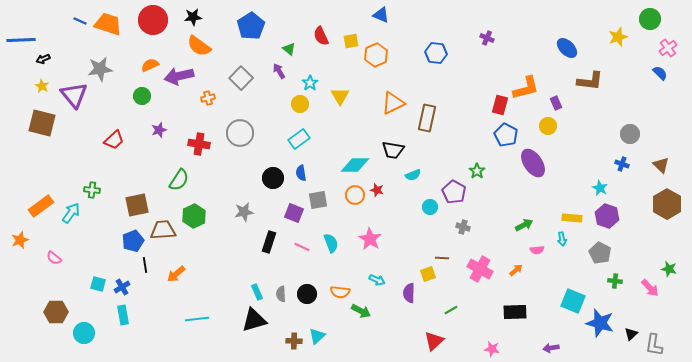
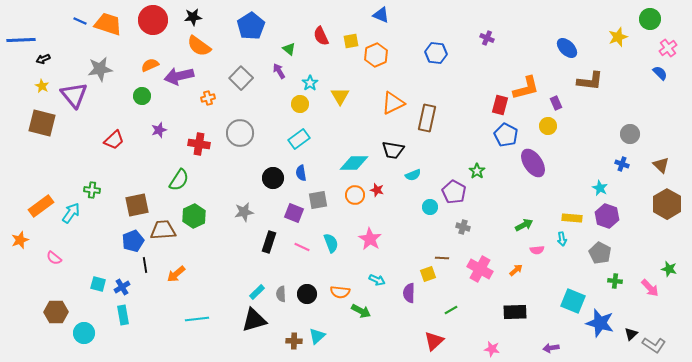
cyan diamond at (355, 165): moved 1 px left, 2 px up
cyan rectangle at (257, 292): rotated 70 degrees clockwise
gray L-shape at (654, 345): rotated 65 degrees counterclockwise
